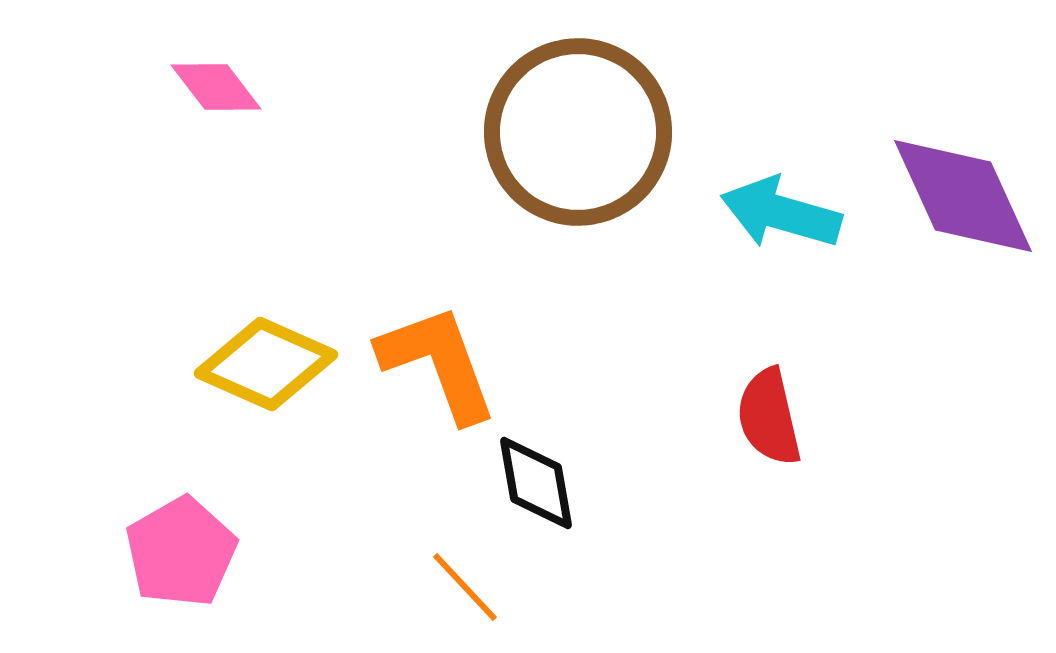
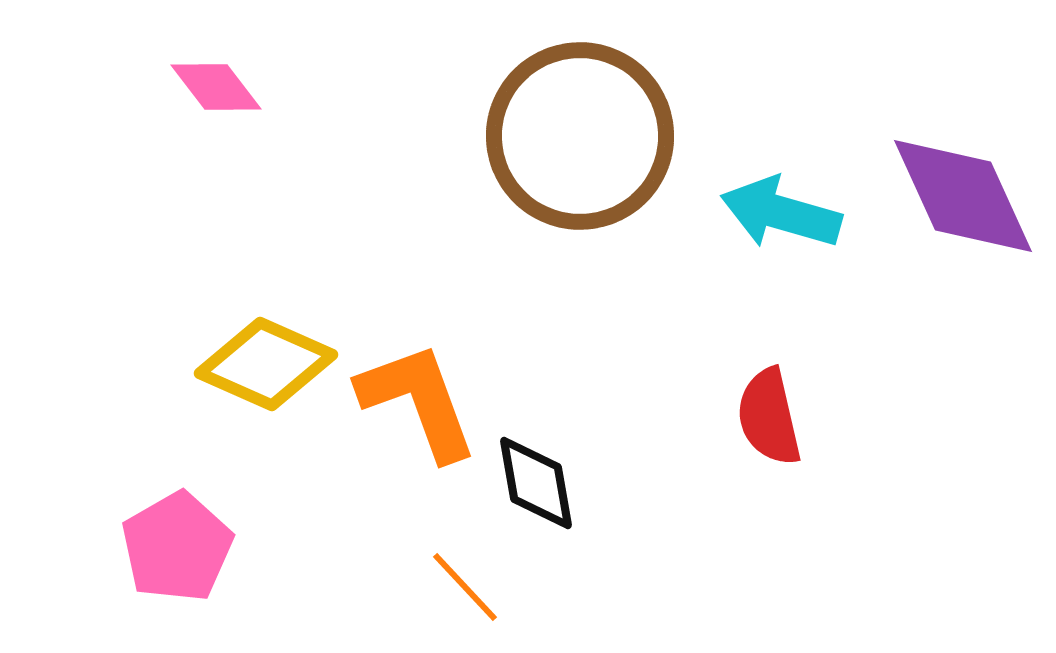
brown circle: moved 2 px right, 4 px down
orange L-shape: moved 20 px left, 38 px down
pink pentagon: moved 4 px left, 5 px up
